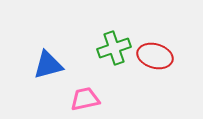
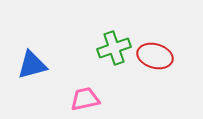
blue triangle: moved 16 px left
